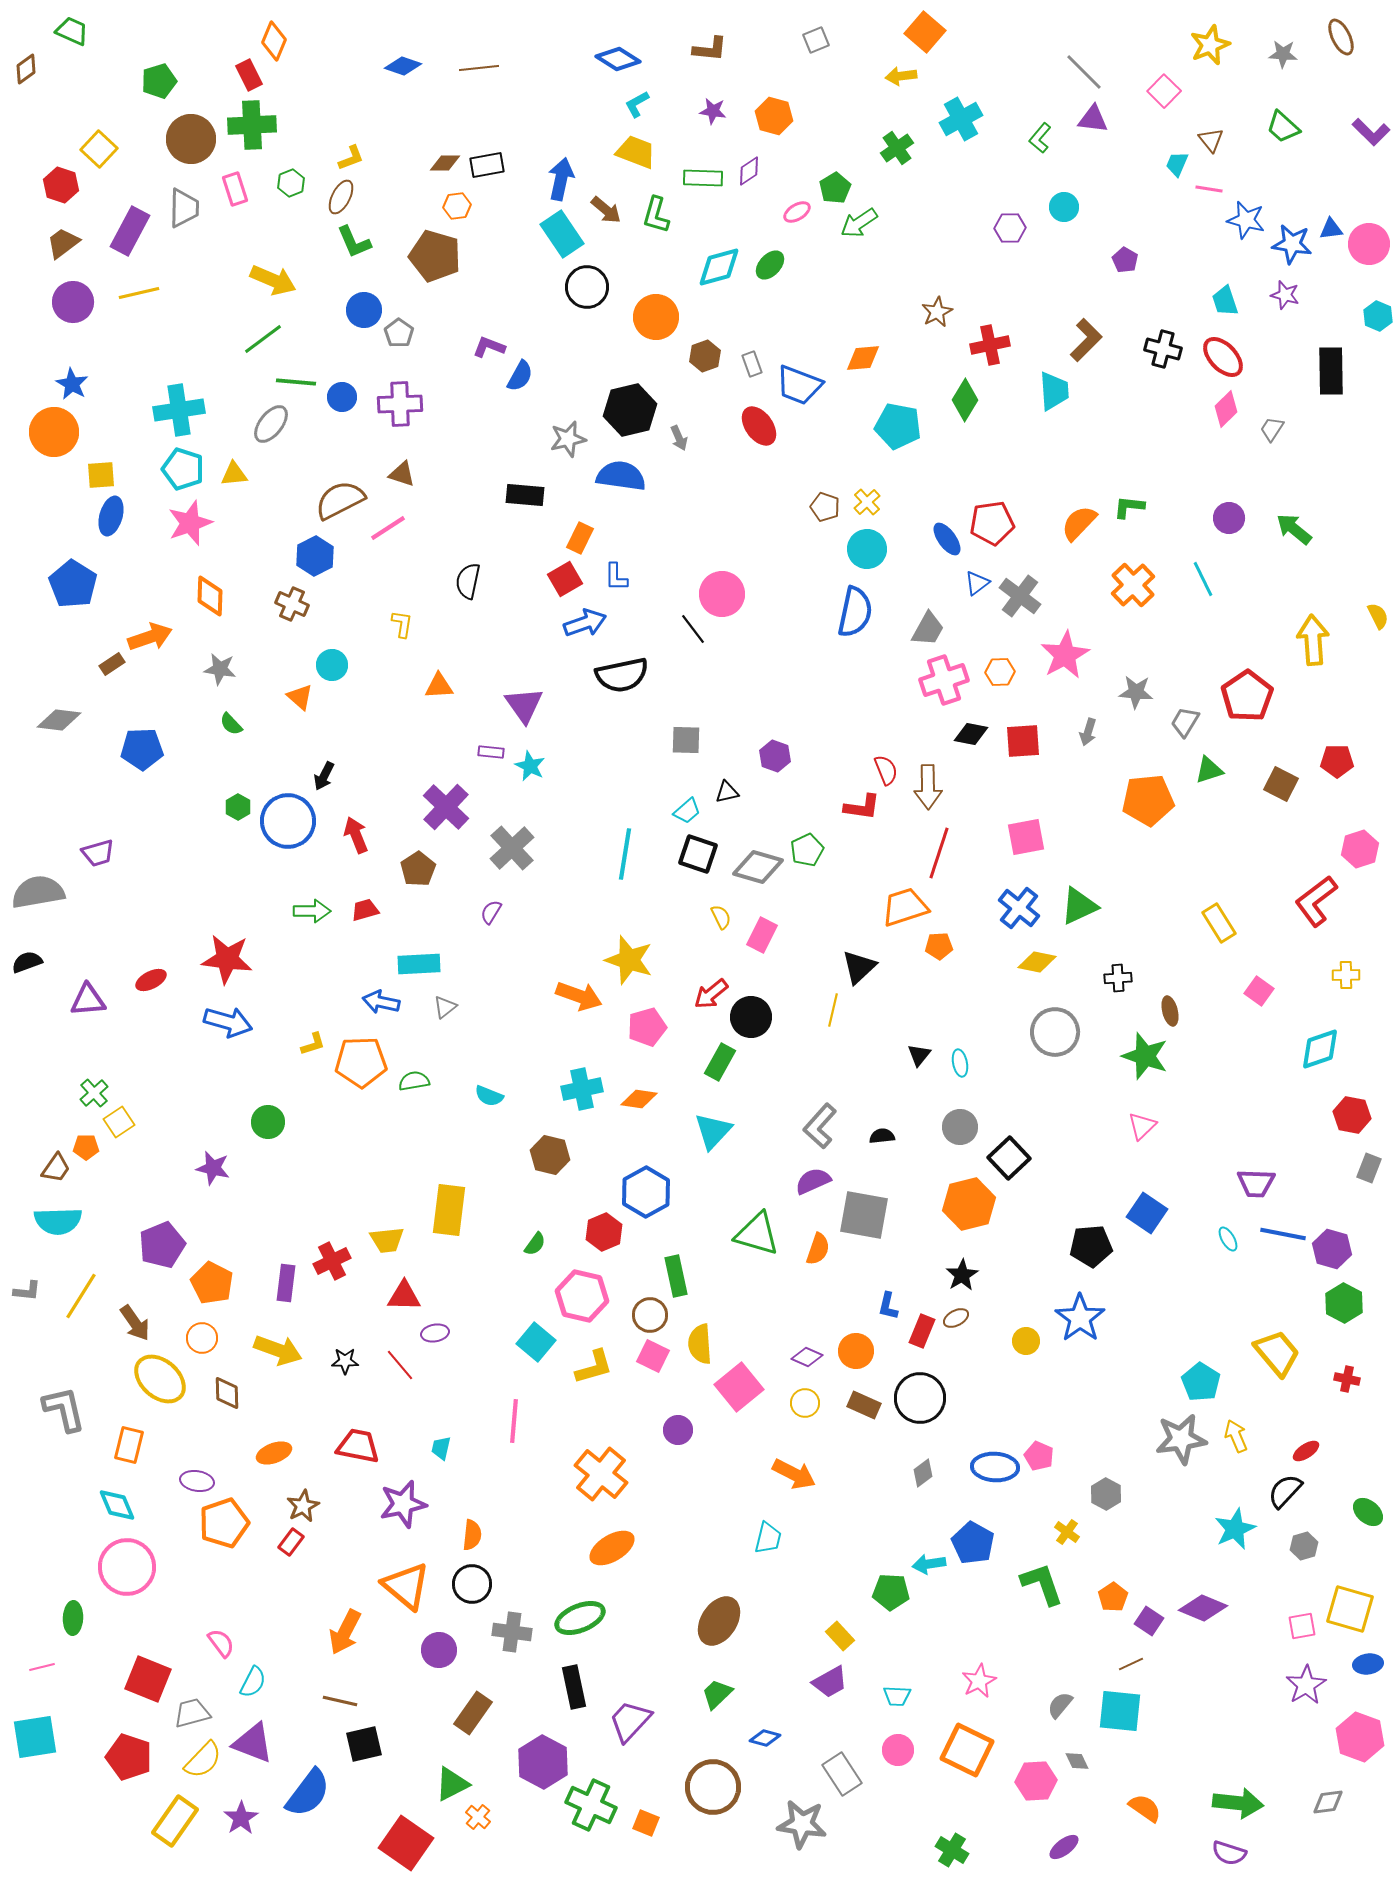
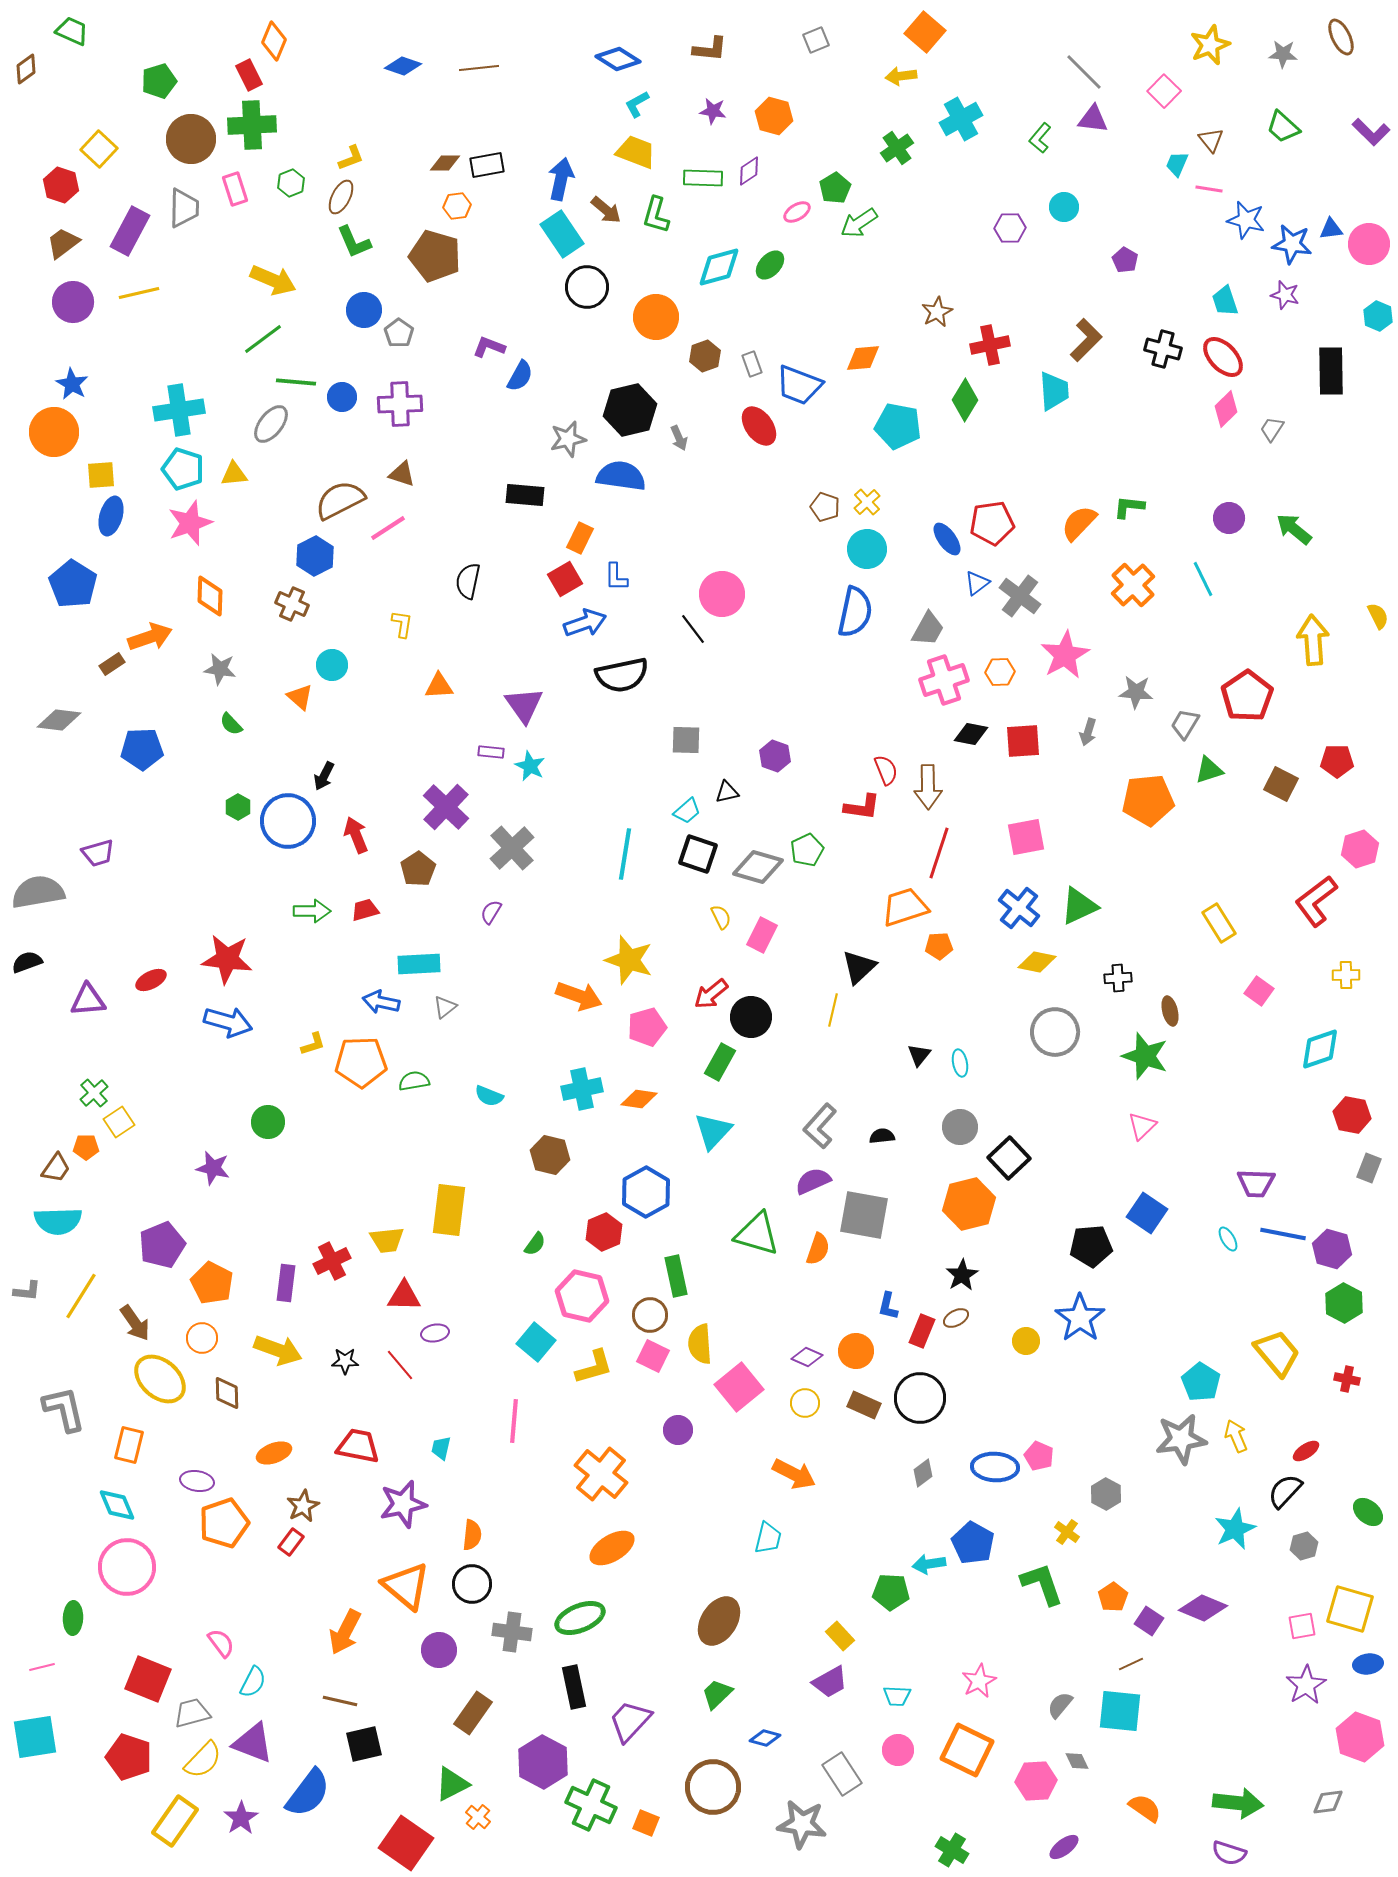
gray trapezoid at (1185, 722): moved 2 px down
